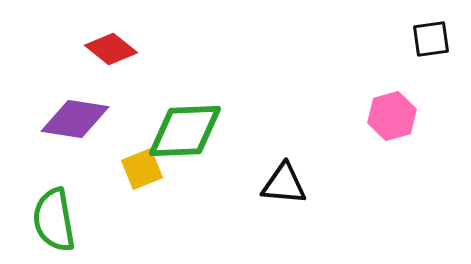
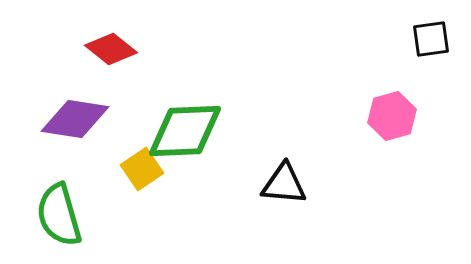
yellow square: rotated 12 degrees counterclockwise
green semicircle: moved 5 px right, 5 px up; rotated 6 degrees counterclockwise
